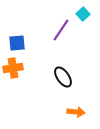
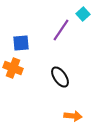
blue square: moved 4 px right
orange cross: rotated 30 degrees clockwise
black ellipse: moved 3 px left
orange arrow: moved 3 px left, 4 px down
